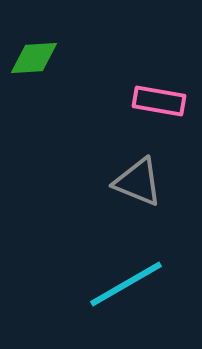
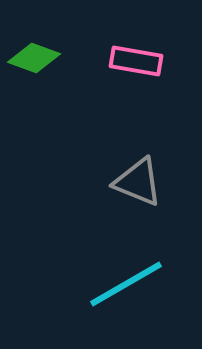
green diamond: rotated 24 degrees clockwise
pink rectangle: moved 23 px left, 40 px up
